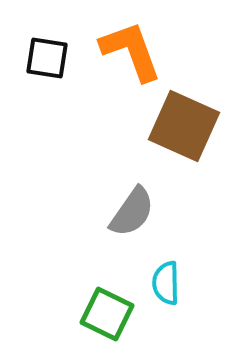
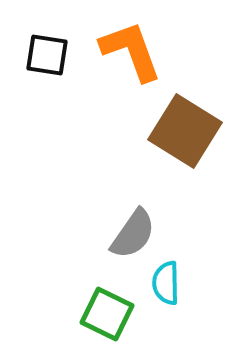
black square: moved 3 px up
brown square: moved 1 px right, 5 px down; rotated 8 degrees clockwise
gray semicircle: moved 1 px right, 22 px down
